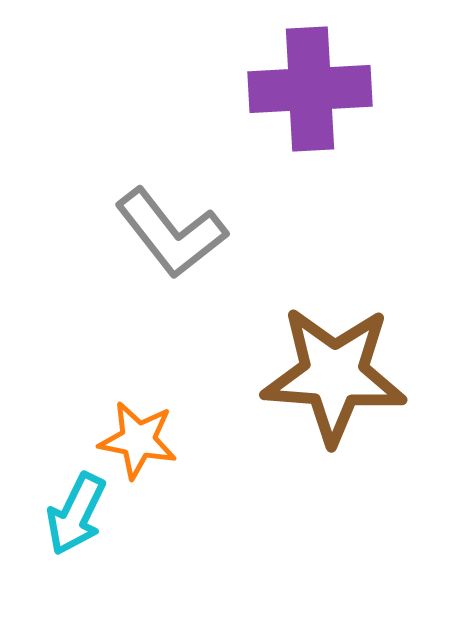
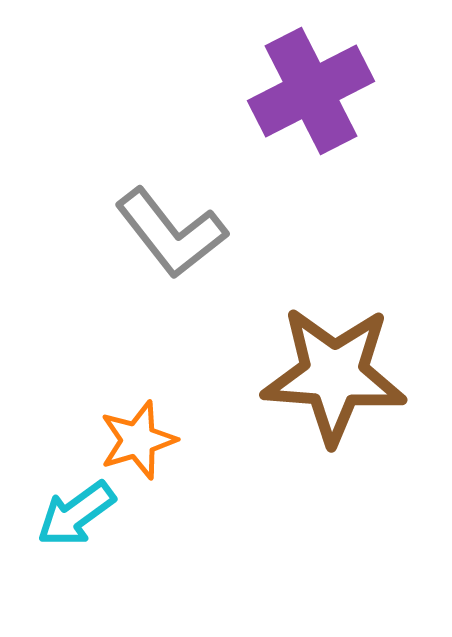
purple cross: moved 1 px right, 2 px down; rotated 24 degrees counterclockwise
orange star: rotated 28 degrees counterclockwise
cyan arrow: rotated 28 degrees clockwise
